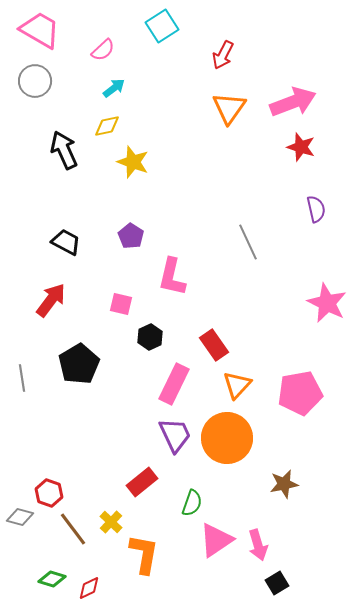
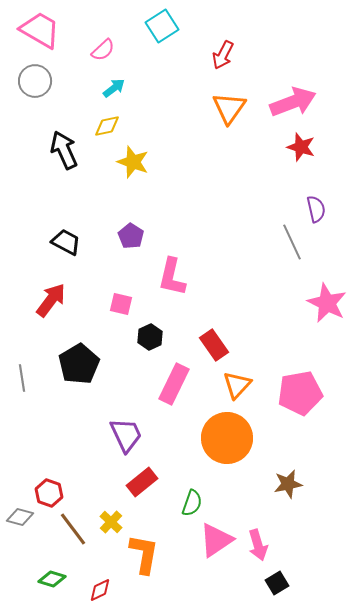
gray line at (248, 242): moved 44 px right
purple trapezoid at (175, 435): moved 49 px left
brown star at (284, 484): moved 4 px right
red diamond at (89, 588): moved 11 px right, 2 px down
